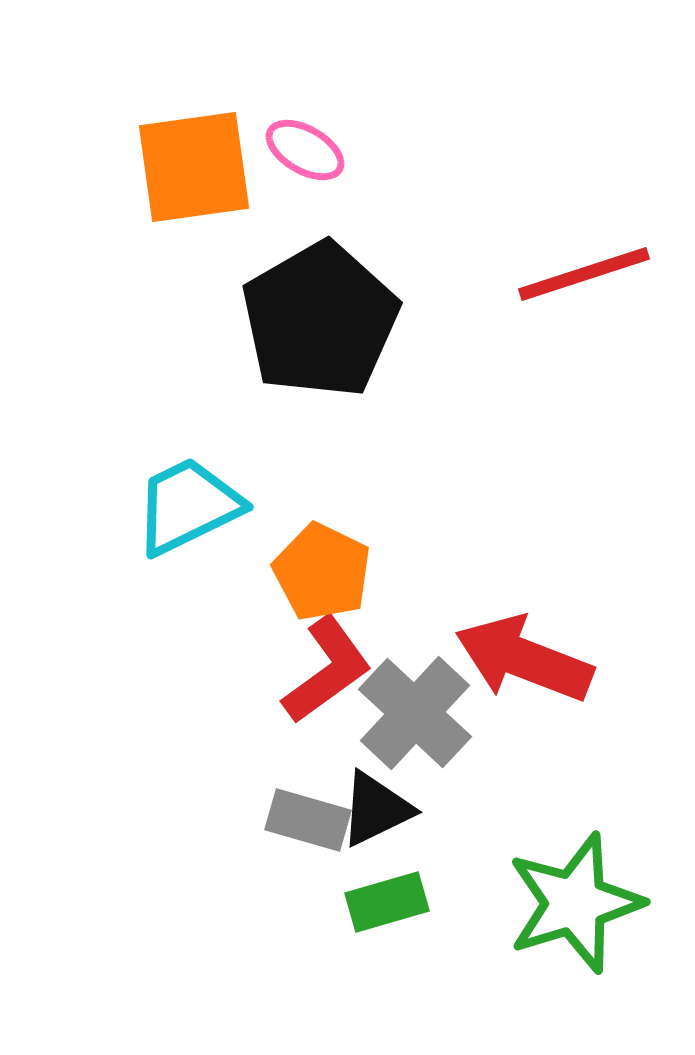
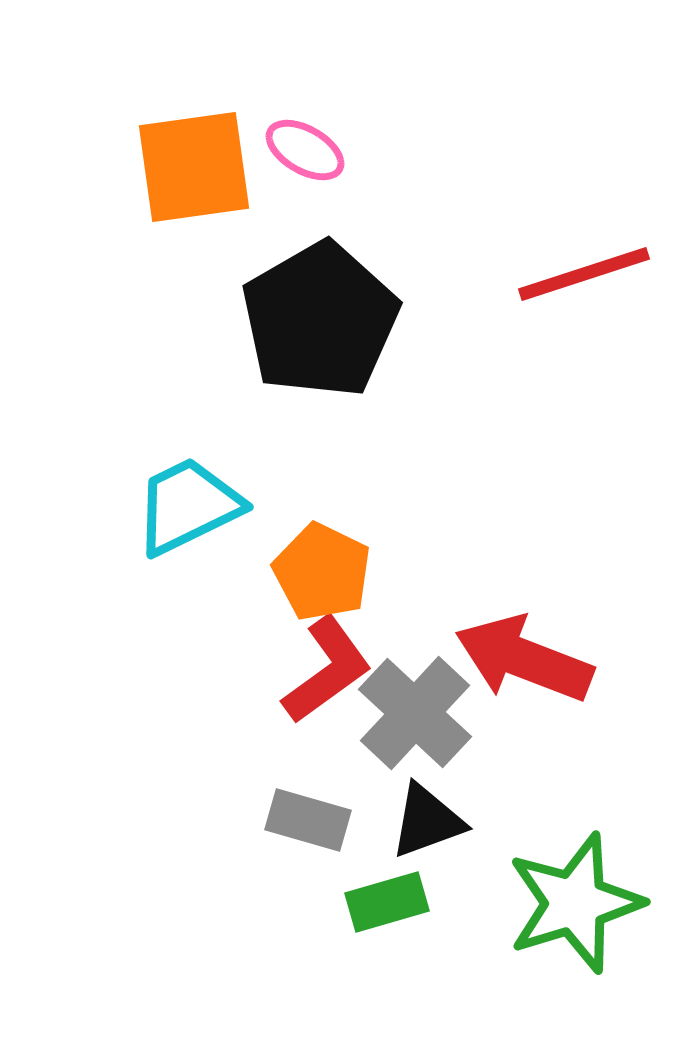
black triangle: moved 51 px right, 12 px down; rotated 6 degrees clockwise
